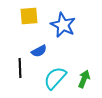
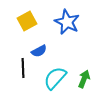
yellow square: moved 2 px left, 5 px down; rotated 24 degrees counterclockwise
blue star: moved 4 px right, 3 px up
black line: moved 3 px right
